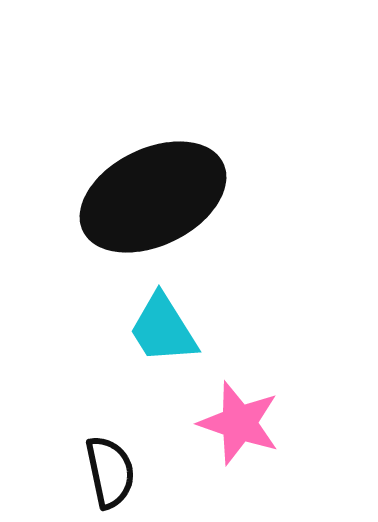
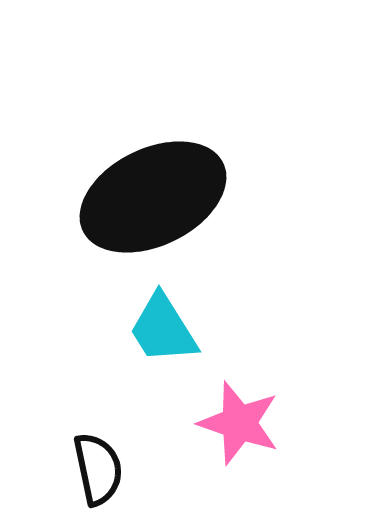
black semicircle: moved 12 px left, 3 px up
